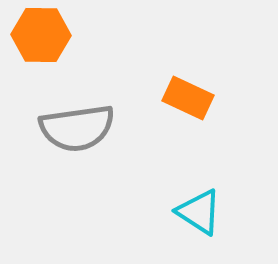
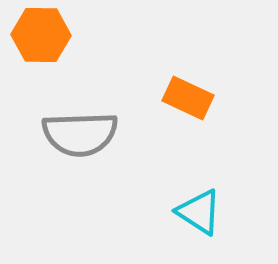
gray semicircle: moved 3 px right, 6 px down; rotated 6 degrees clockwise
